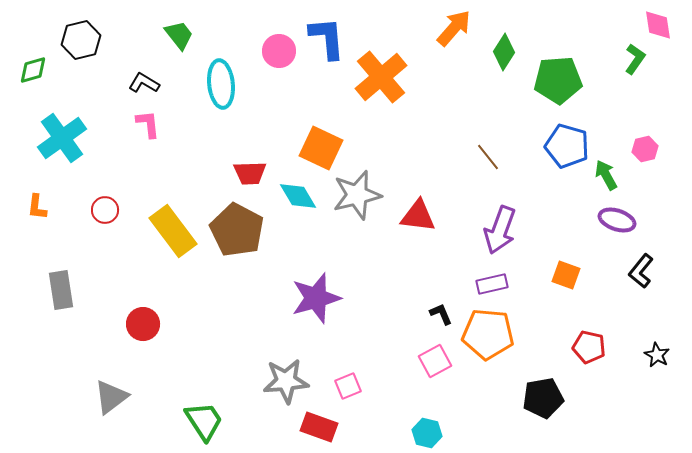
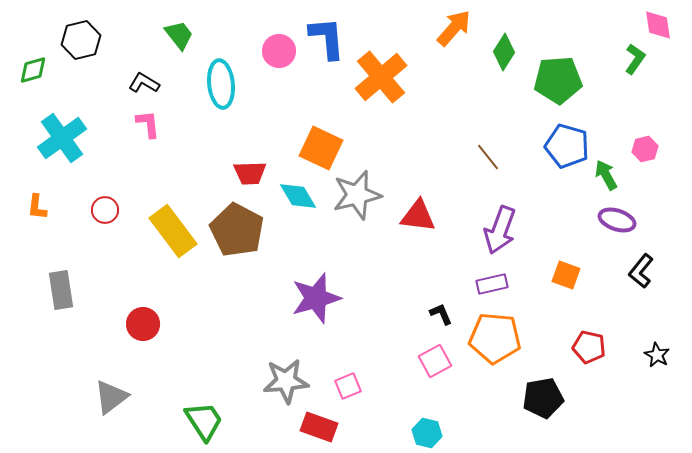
orange pentagon at (488, 334): moved 7 px right, 4 px down
